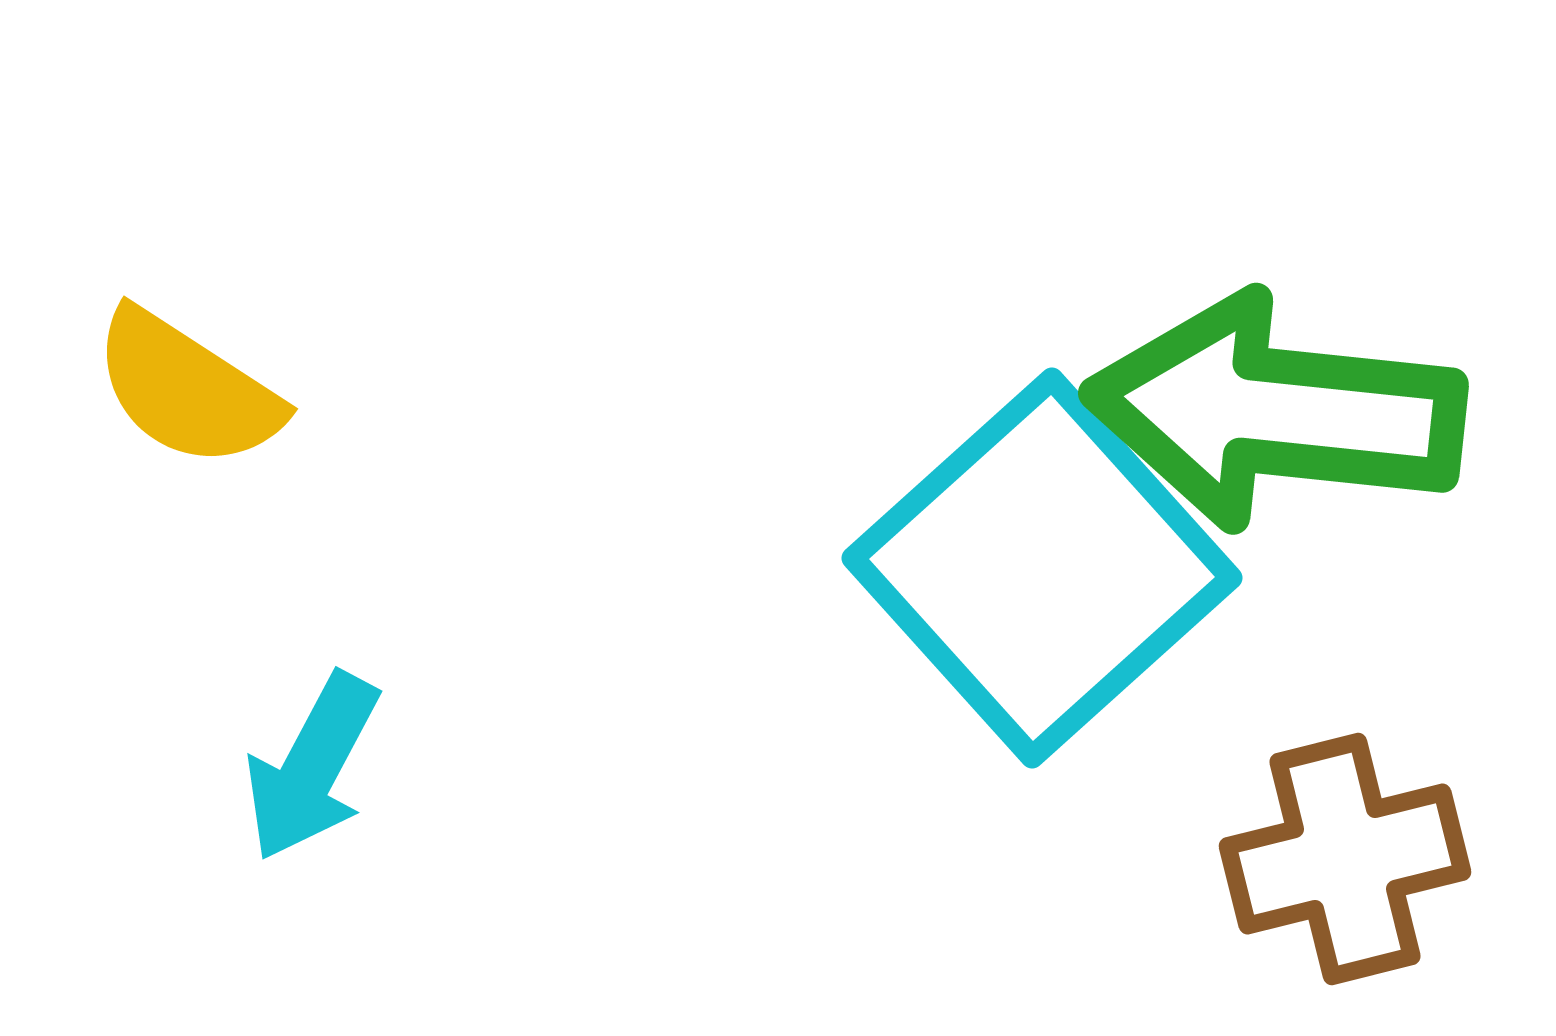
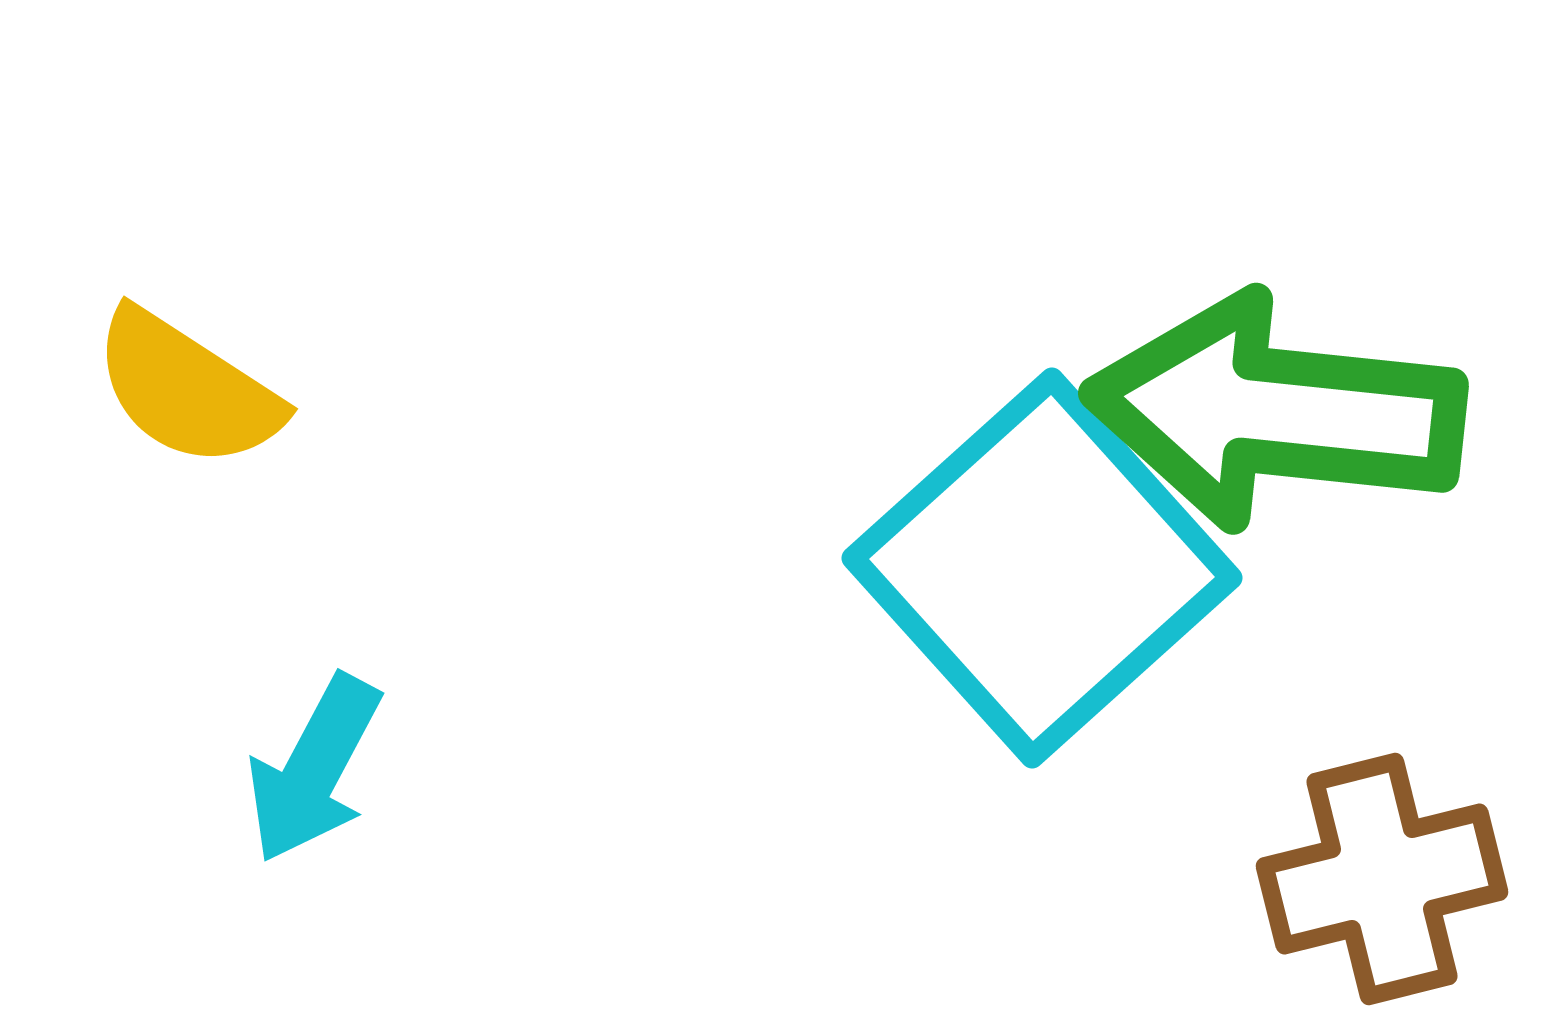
cyan arrow: moved 2 px right, 2 px down
brown cross: moved 37 px right, 20 px down
